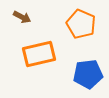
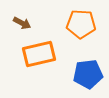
brown arrow: moved 6 px down
orange pentagon: rotated 20 degrees counterclockwise
